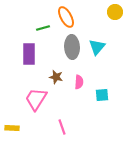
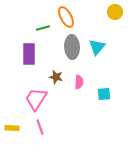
cyan square: moved 2 px right, 1 px up
pink line: moved 22 px left
